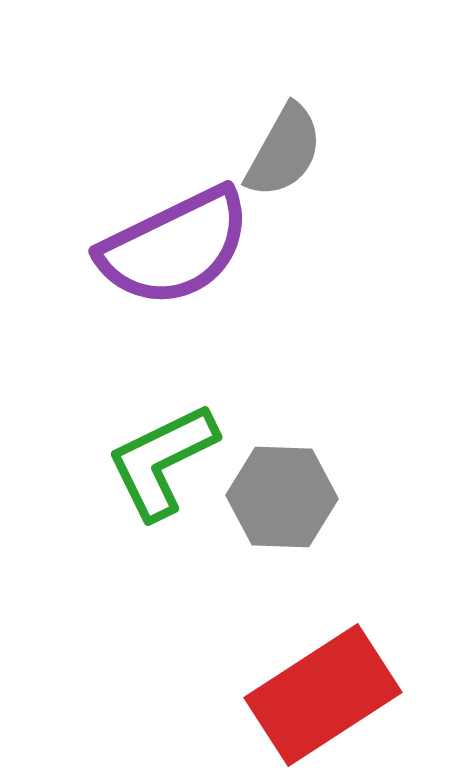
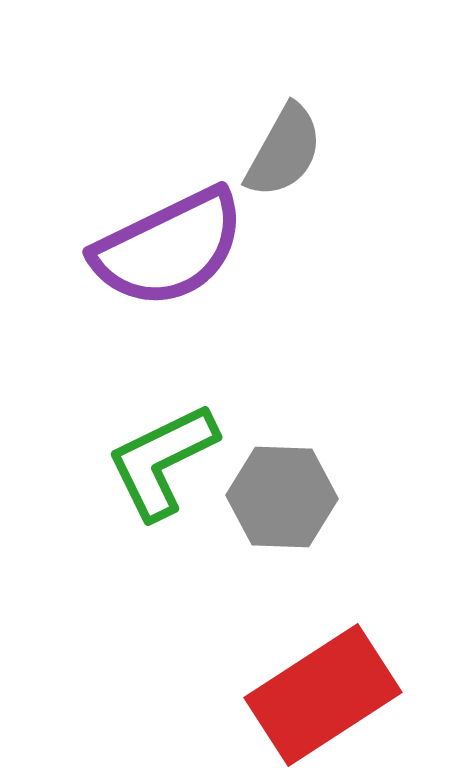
purple semicircle: moved 6 px left, 1 px down
